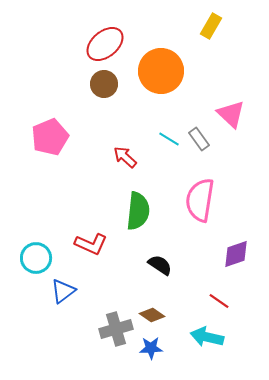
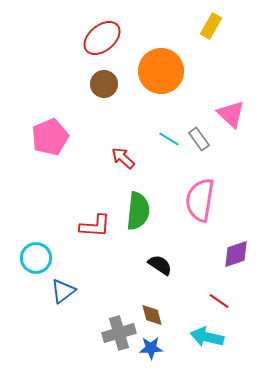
red ellipse: moved 3 px left, 6 px up
red arrow: moved 2 px left, 1 px down
red L-shape: moved 4 px right, 18 px up; rotated 20 degrees counterclockwise
brown diamond: rotated 40 degrees clockwise
gray cross: moved 3 px right, 4 px down
